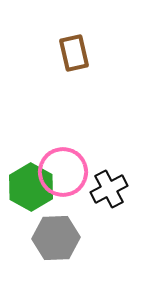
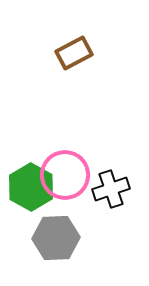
brown rectangle: rotated 75 degrees clockwise
pink circle: moved 2 px right, 3 px down
black cross: moved 2 px right; rotated 9 degrees clockwise
